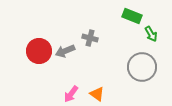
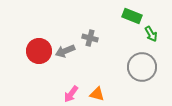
orange triangle: rotated 21 degrees counterclockwise
